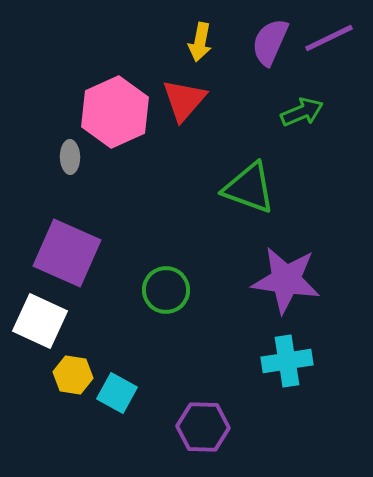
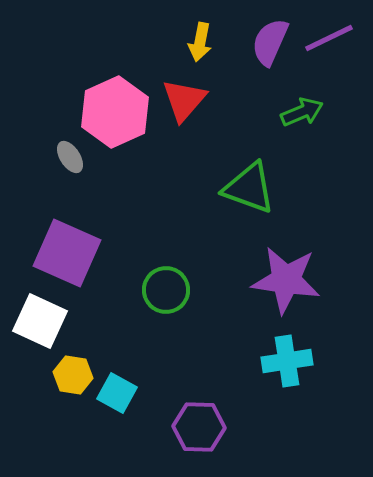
gray ellipse: rotated 32 degrees counterclockwise
purple hexagon: moved 4 px left
